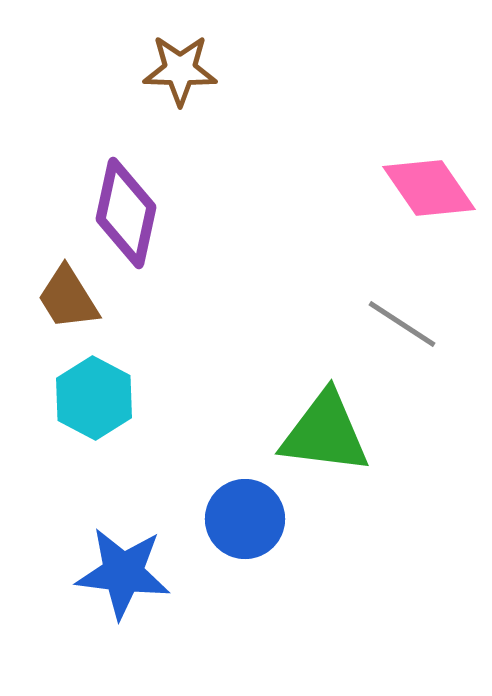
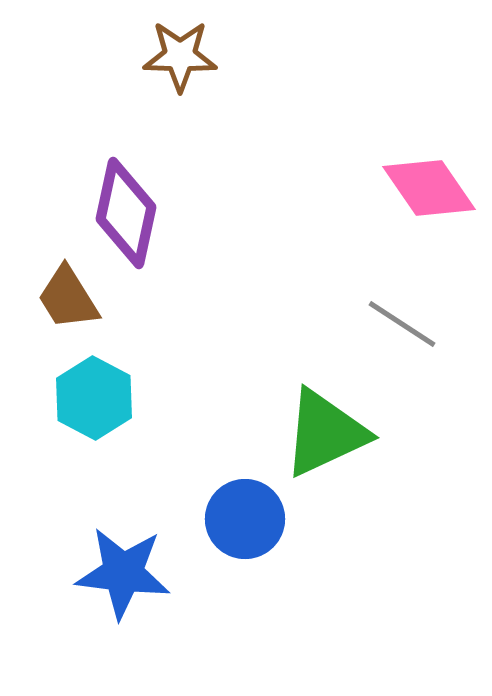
brown star: moved 14 px up
green triangle: rotated 32 degrees counterclockwise
